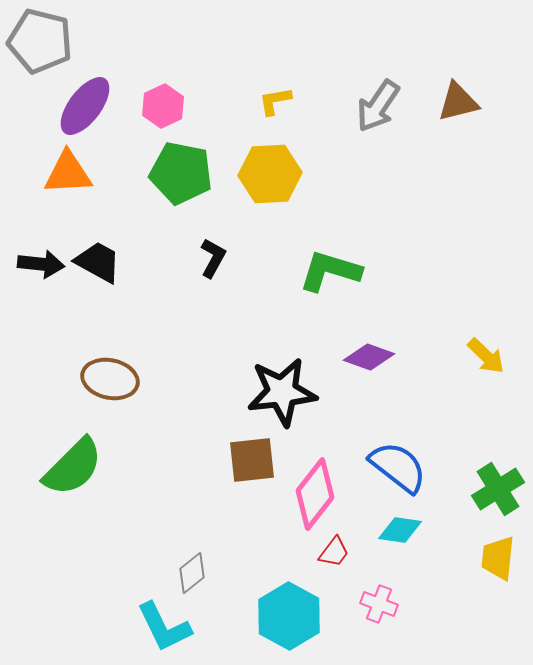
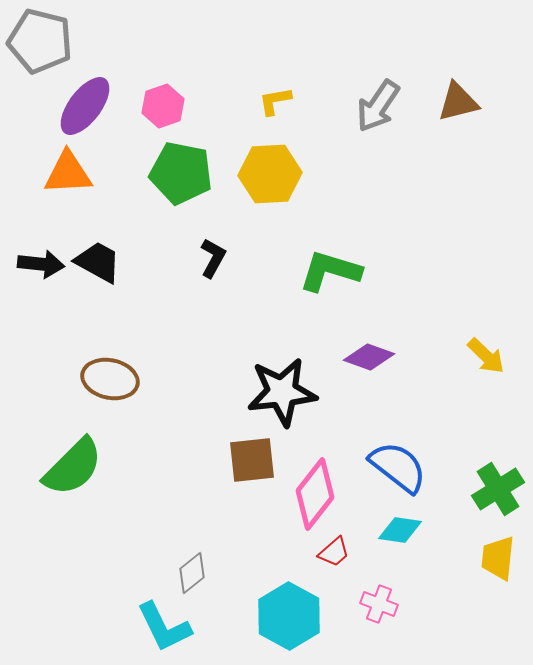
pink hexagon: rotated 6 degrees clockwise
red trapezoid: rotated 12 degrees clockwise
